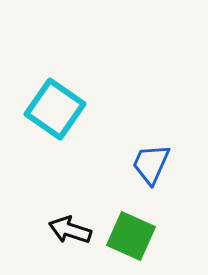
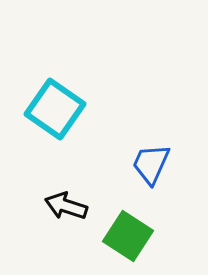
black arrow: moved 4 px left, 24 px up
green square: moved 3 px left; rotated 9 degrees clockwise
